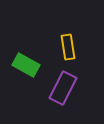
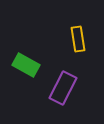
yellow rectangle: moved 10 px right, 8 px up
